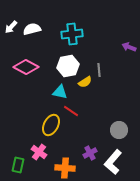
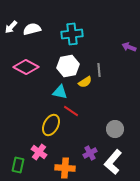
gray circle: moved 4 px left, 1 px up
